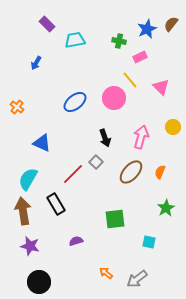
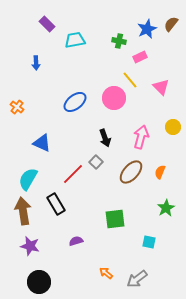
blue arrow: rotated 32 degrees counterclockwise
